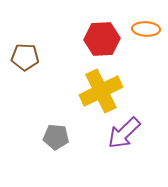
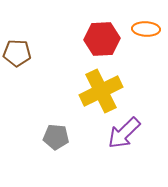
brown pentagon: moved 8 px left, 4 px up
